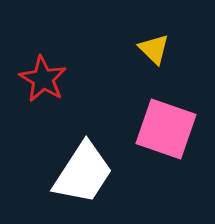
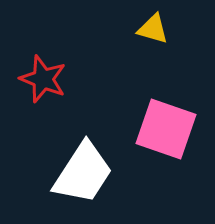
yellow triangle: moved 1 px left, 20 px up; rotated 28 degrees counterclockwise
red star: rotated 9 degrees counterclockwise
